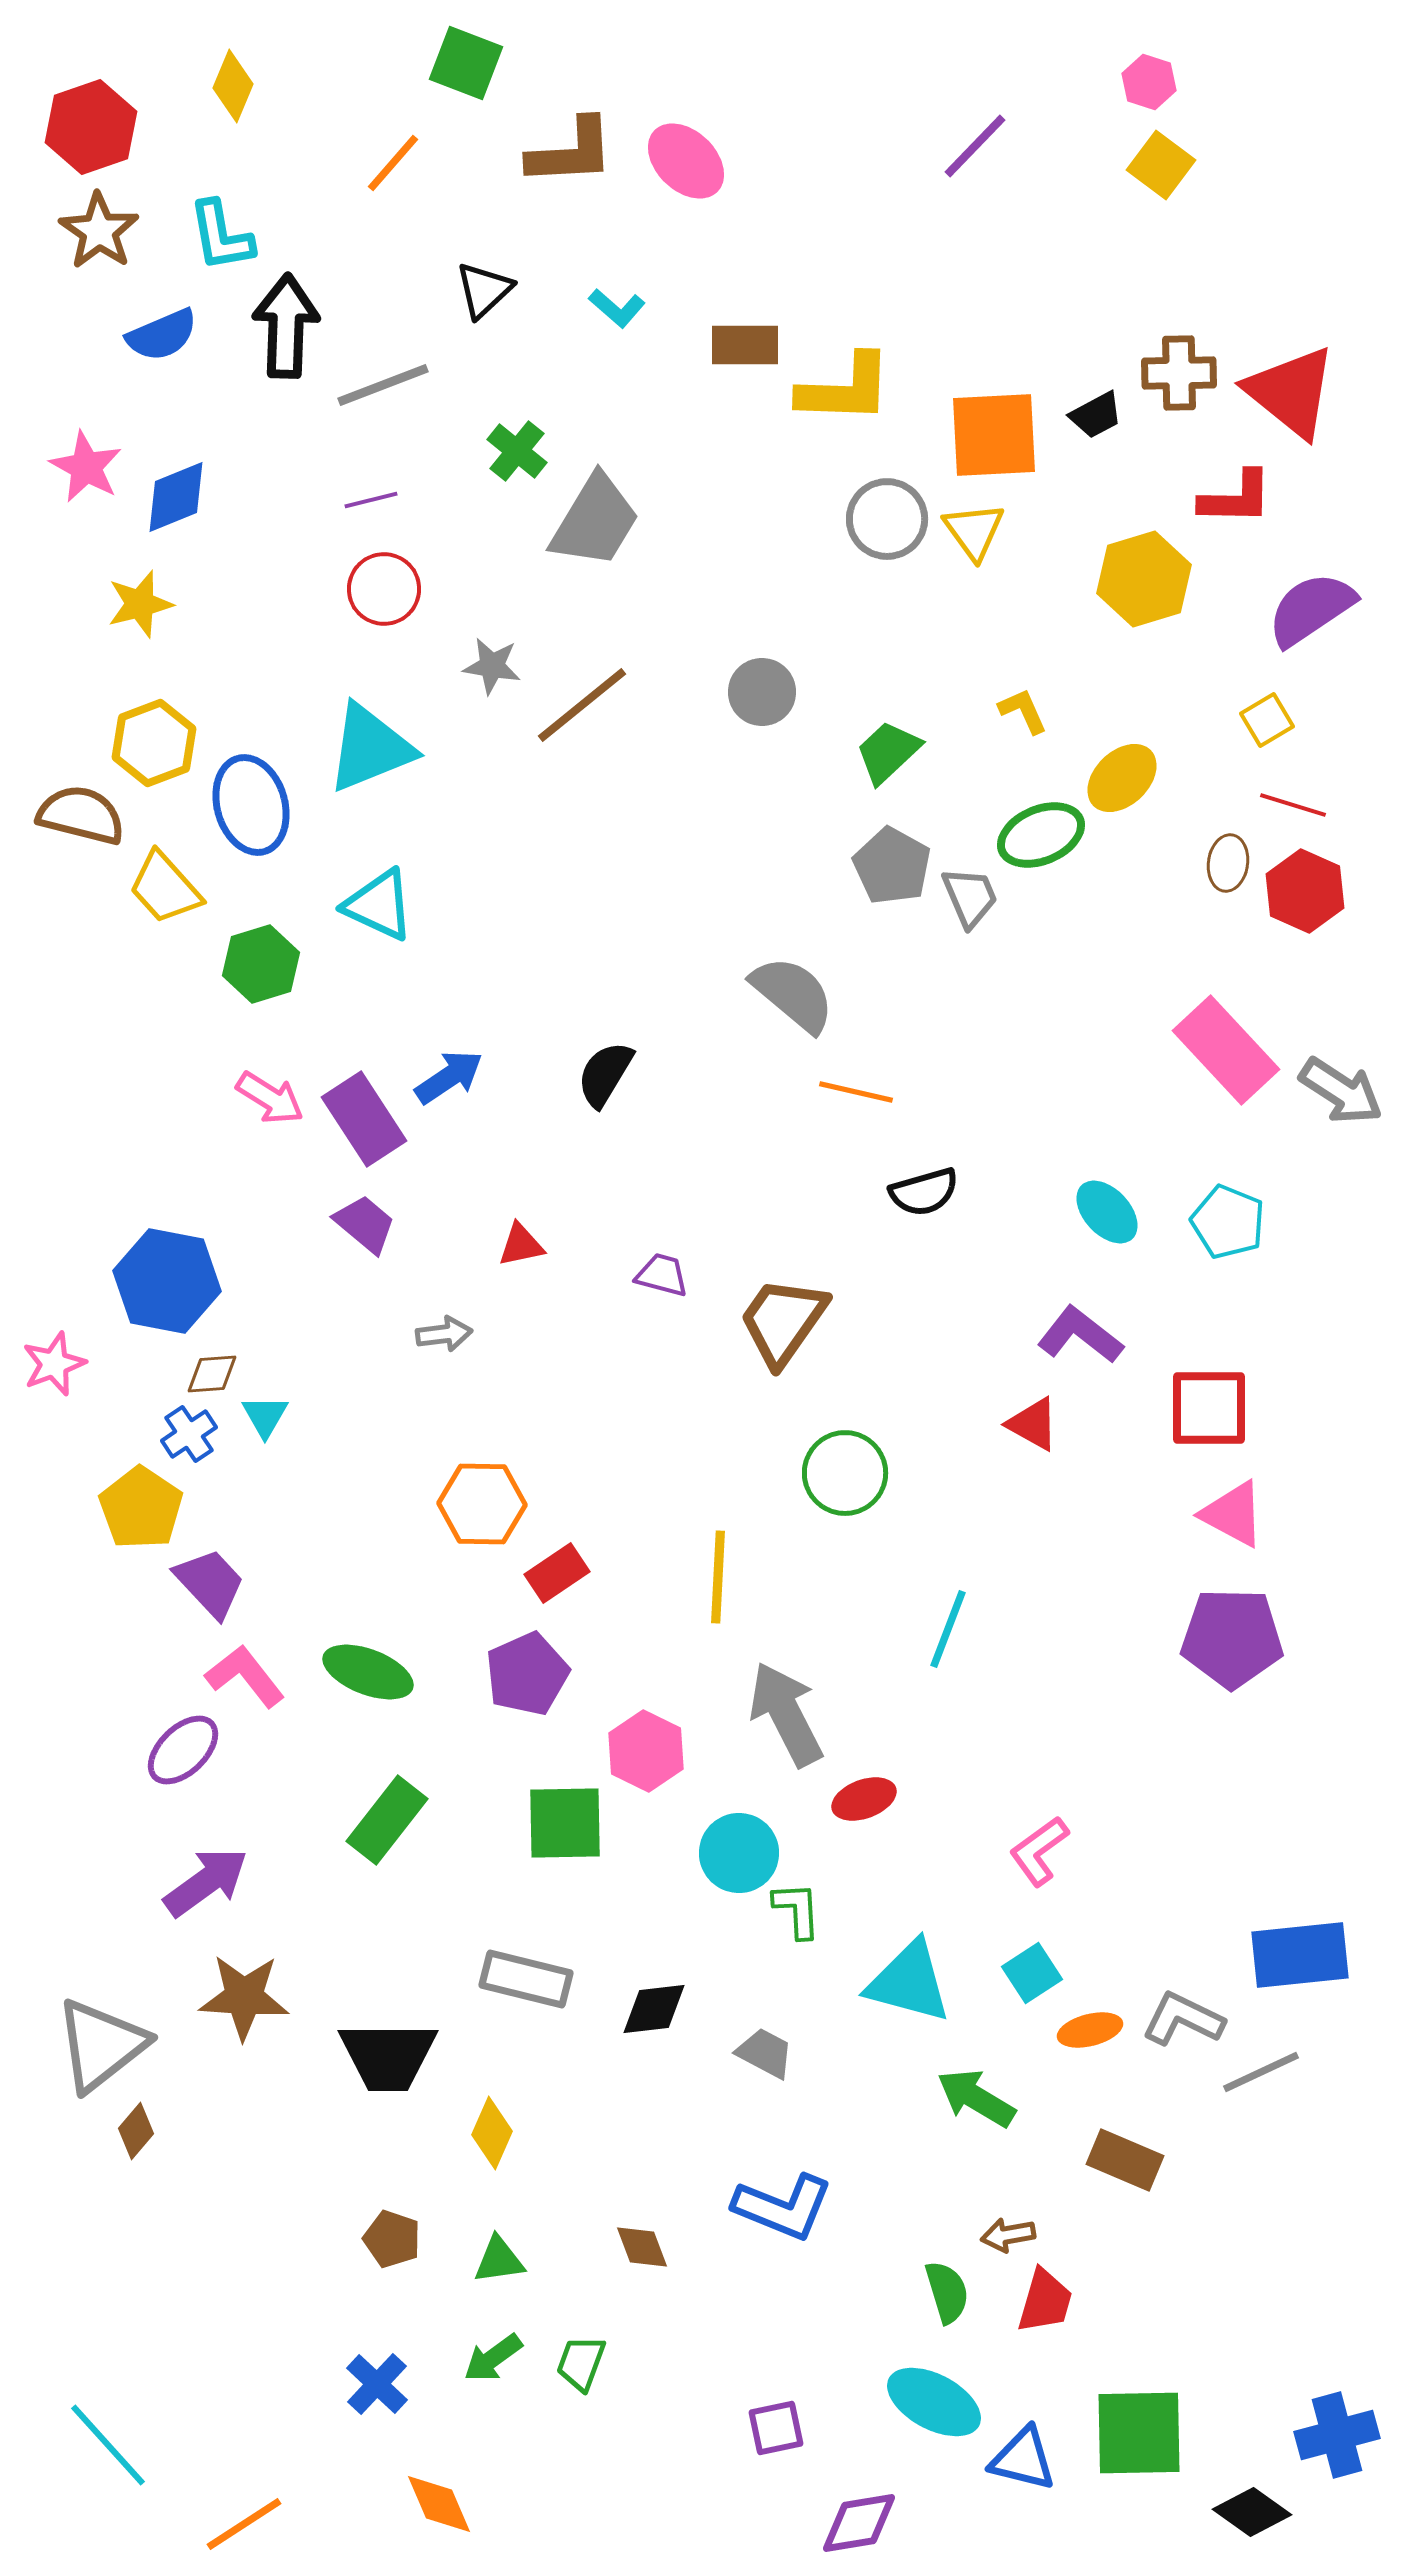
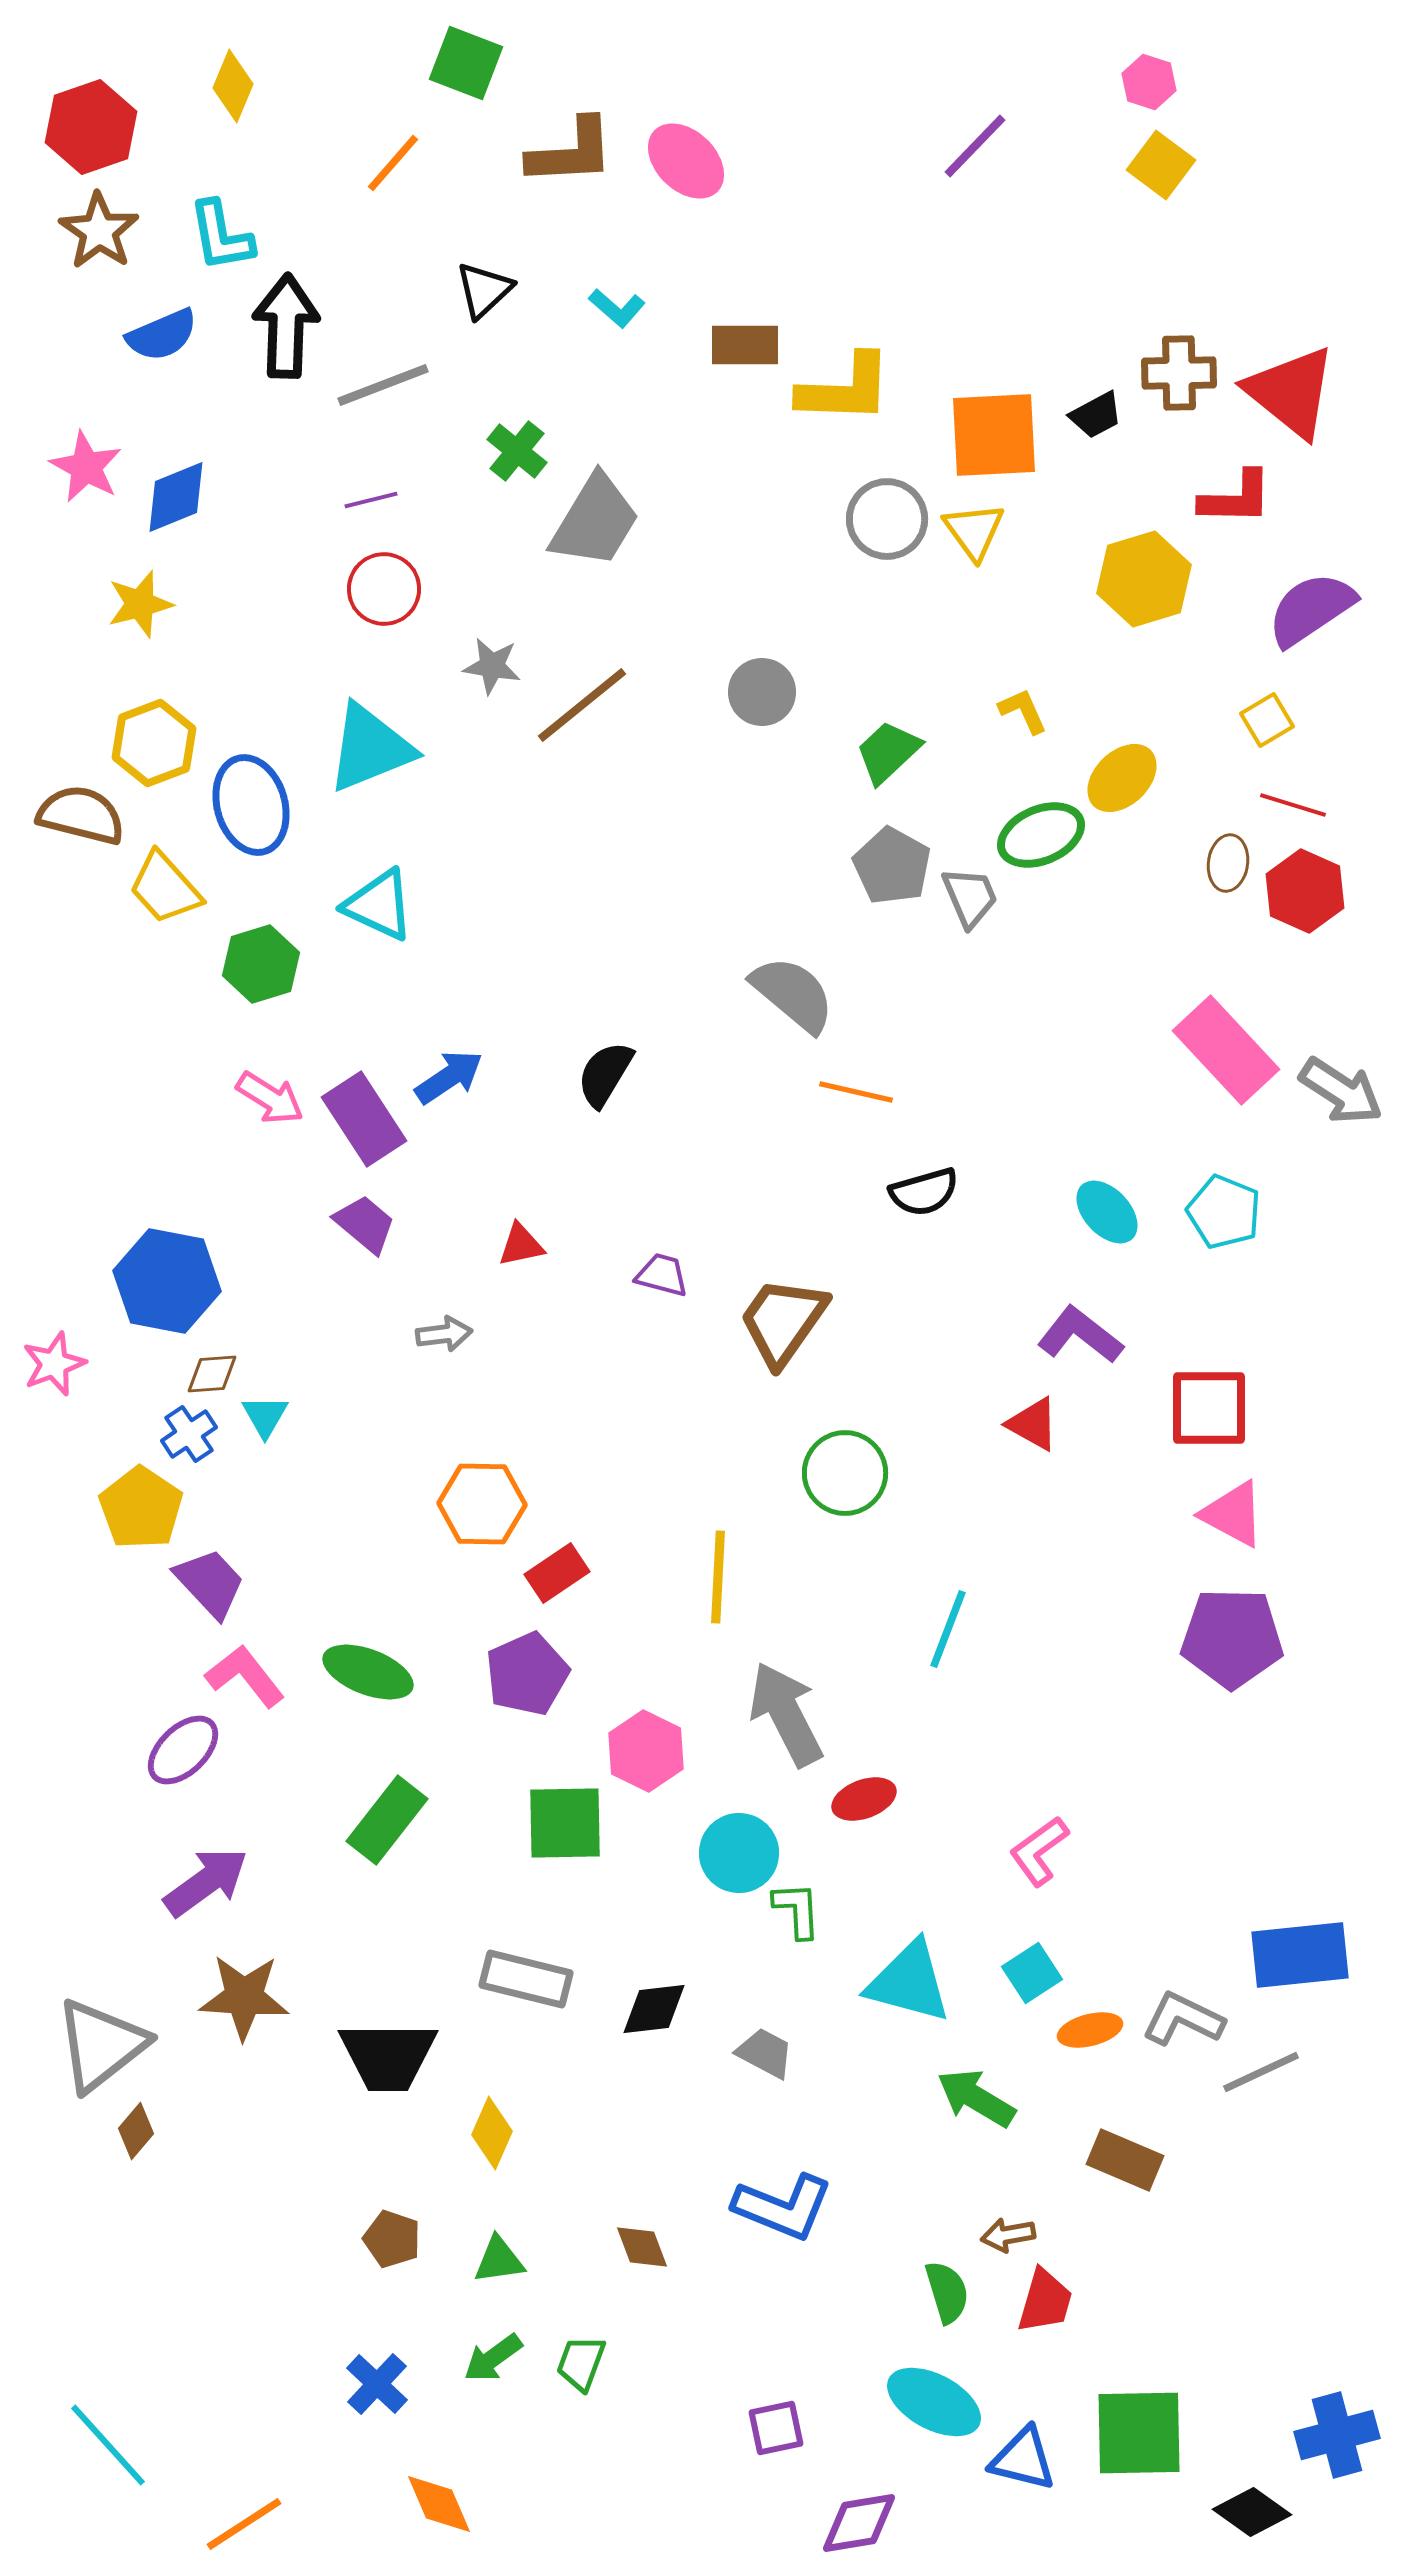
cyan pentagon at (1228, 1222): moved 4 px left, 10 px up
